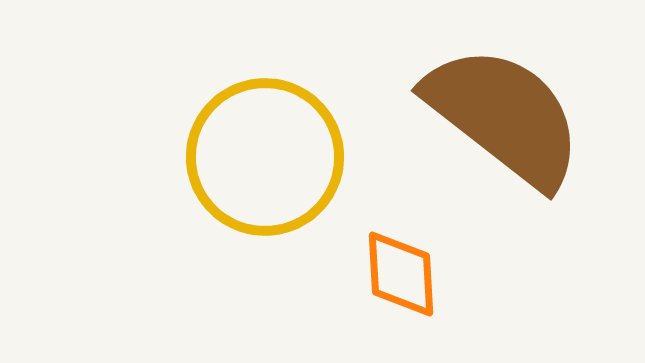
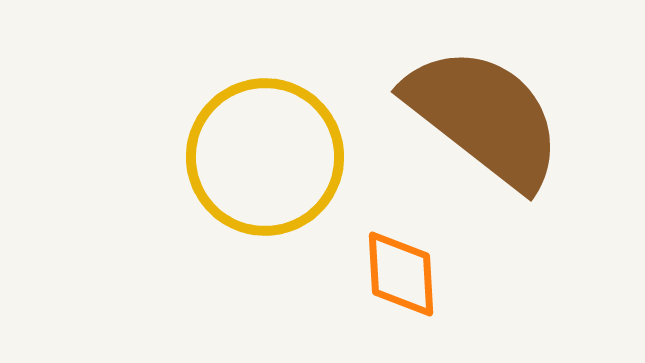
brown semicircle: moved 20 px left, 1 px down
